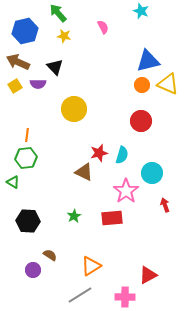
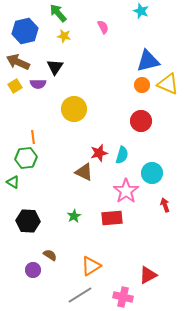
black triangle: rotated 18 degrees clockwise
orange line: moved 6 px right, 2 px down; rotated 16 degrees counterclockwise
pink cross: moved 2 px left; rotated 12 degrees clockwise
